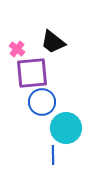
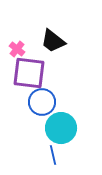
black trapezoid: moved 1 px up
purple square: moved 3 px left; rotated 12 degrees clockwise
cyan circle: moved 5 px left
blue line: rotated 12 degrees counterclockwise
